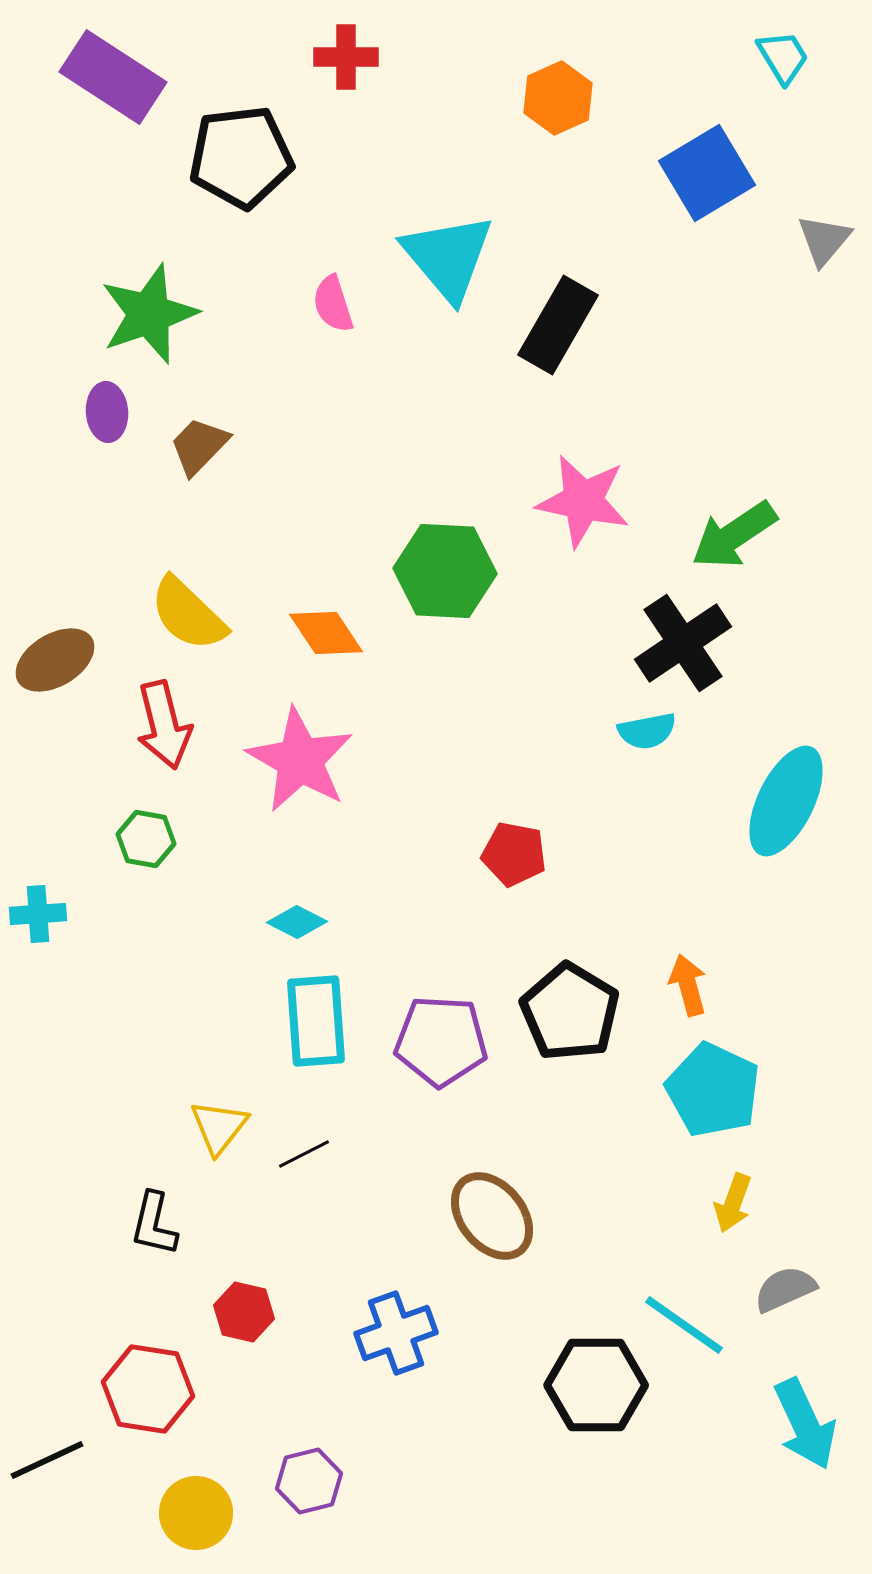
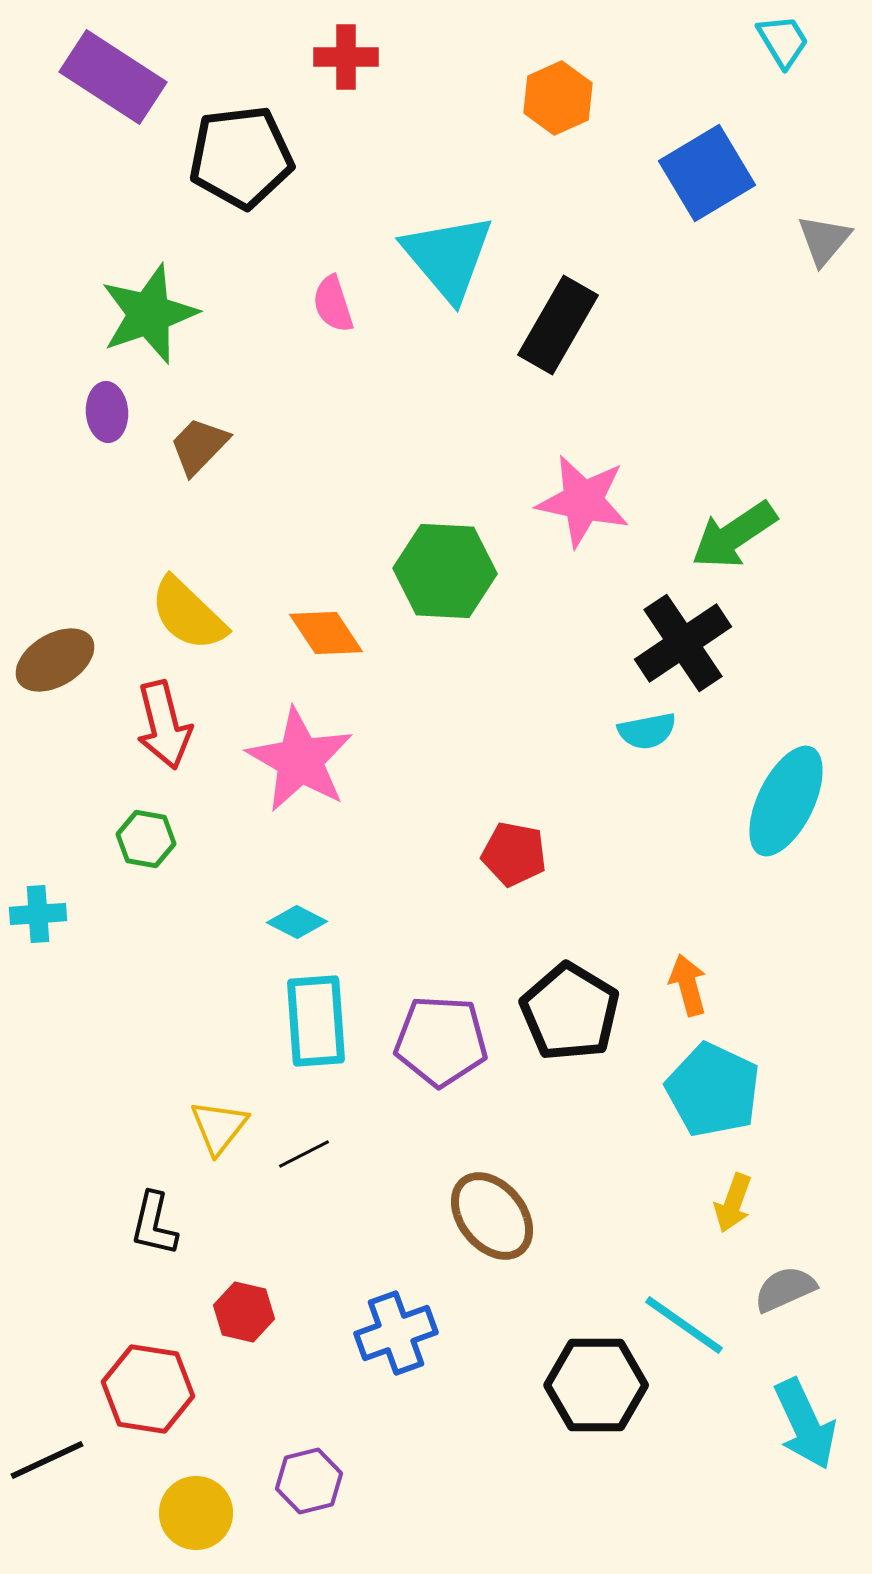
cyan trapezoid at (783, 57): moved 16 px up
